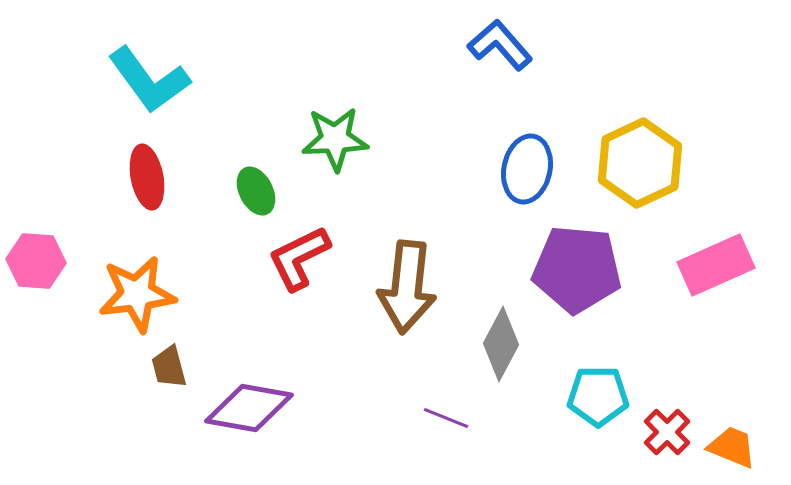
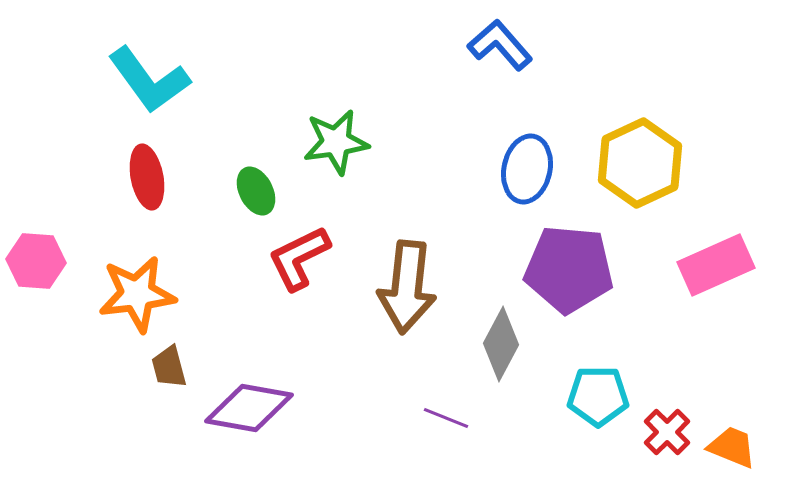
green star: moved 1 px right, 3 px down; rotated 6 degrees counterclockwise
purple pentagon: moved 8 px left
